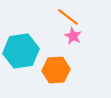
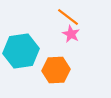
pink star: moved 2 px left, 2 px up
